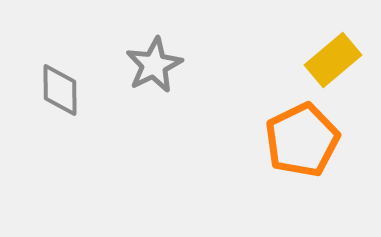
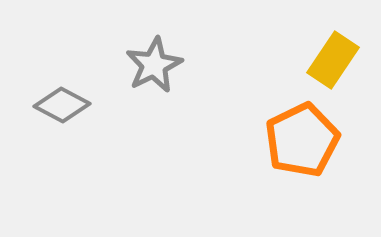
yellow rectangle: rotated 16 degrees counterclockwise
gray diamond: moved 2 px right, 15 px down; rotated 62 degrees counterclockwise
